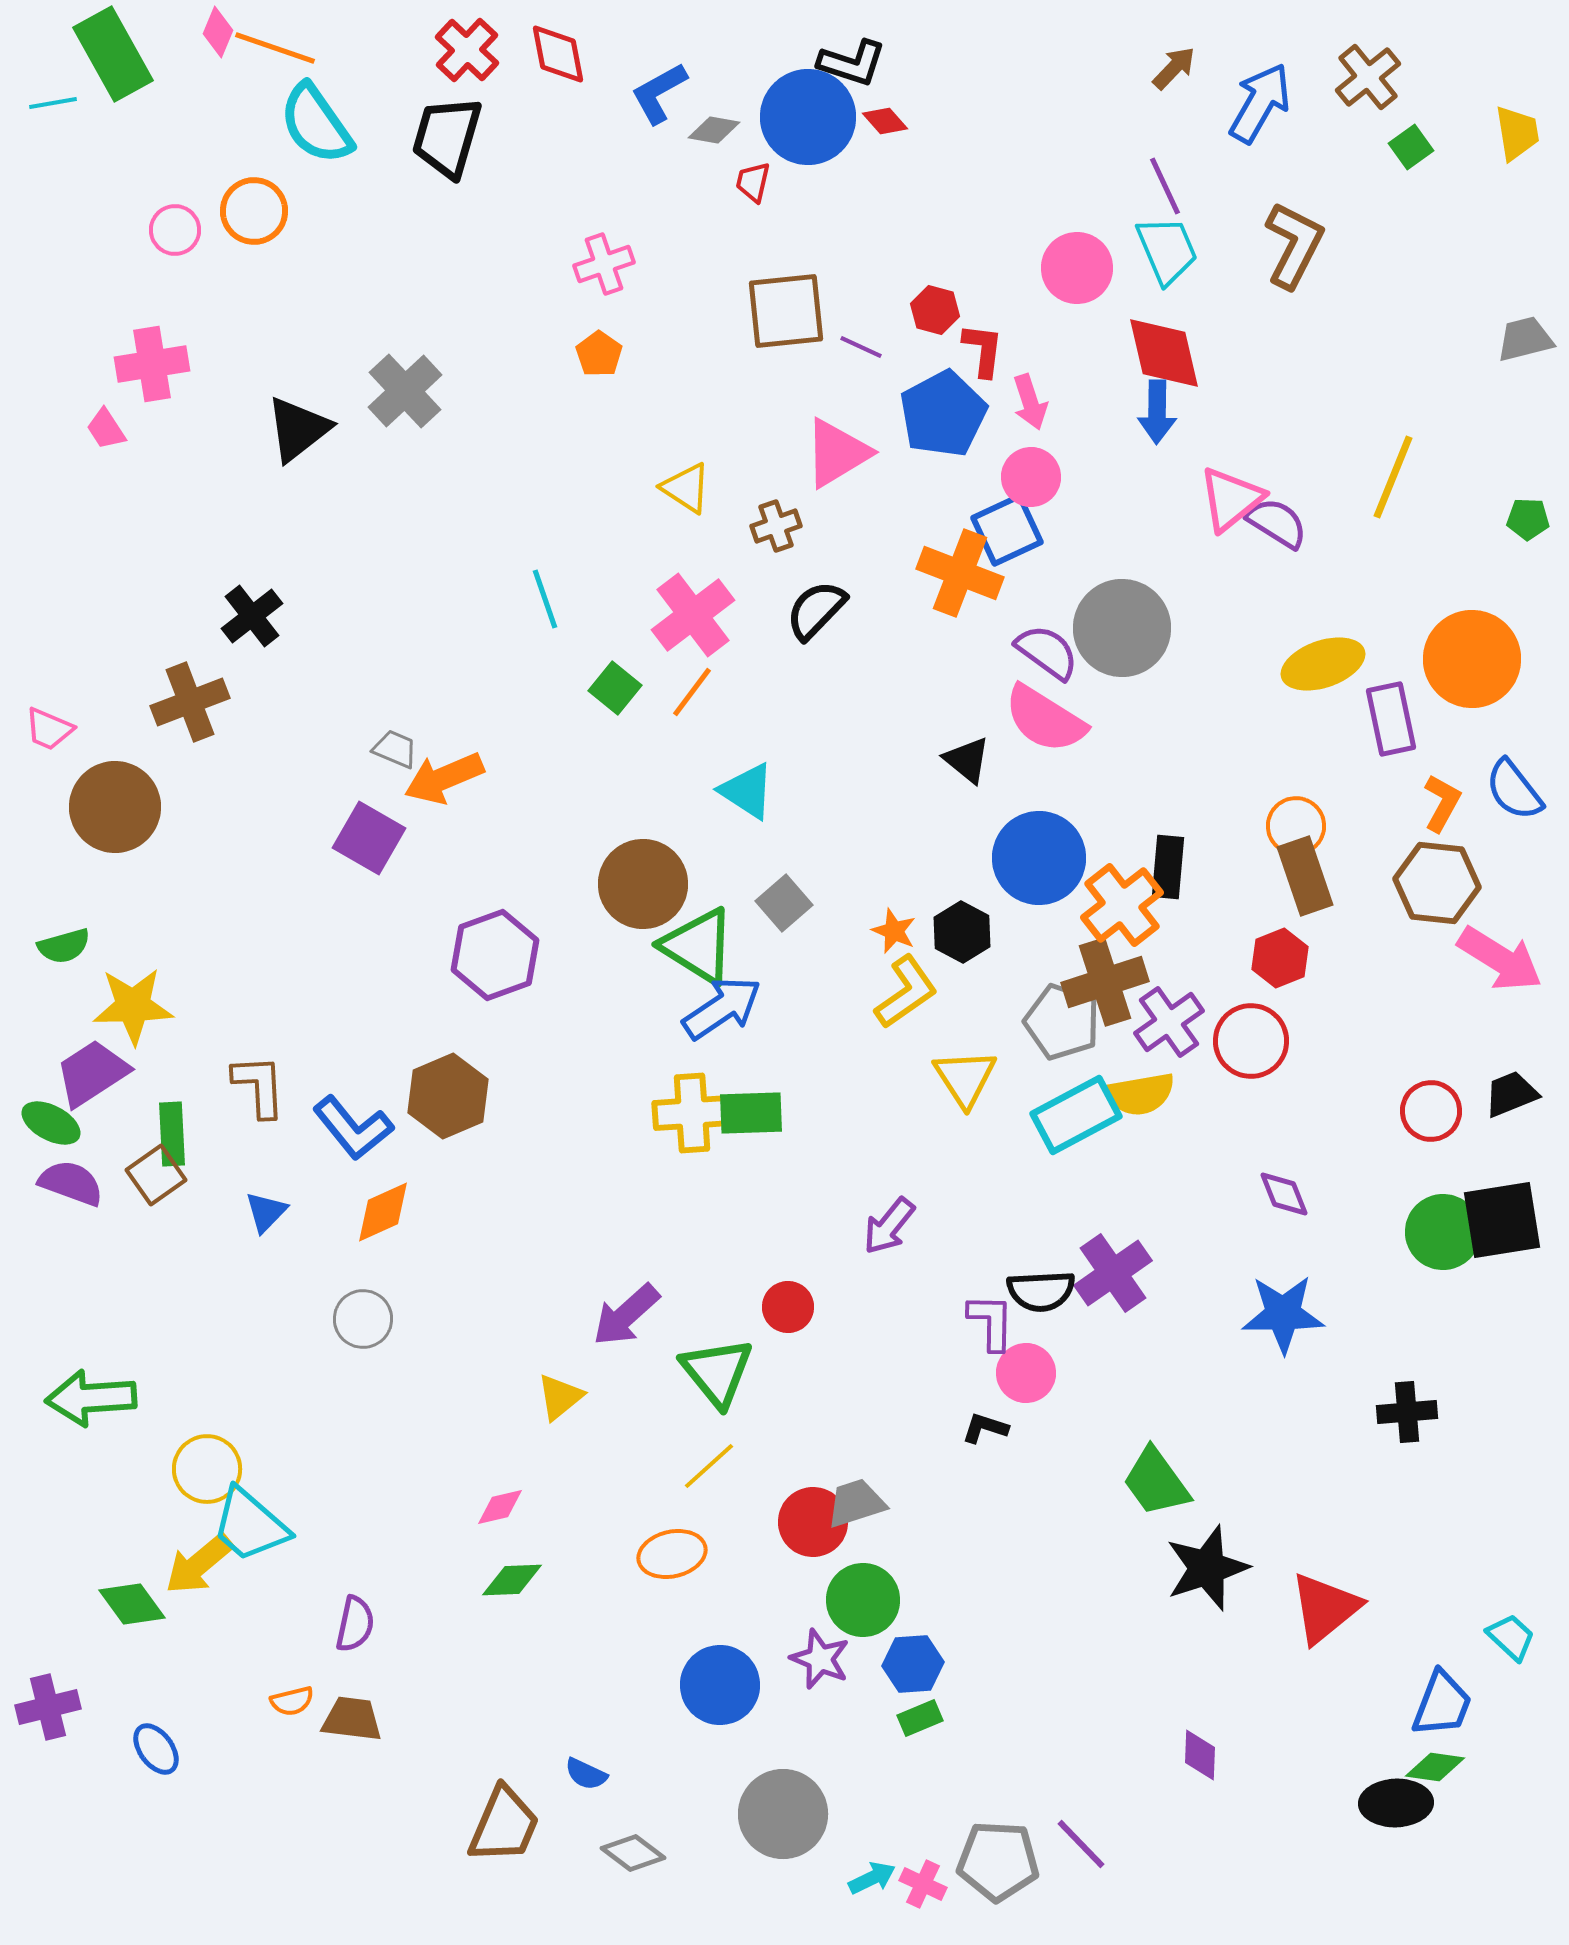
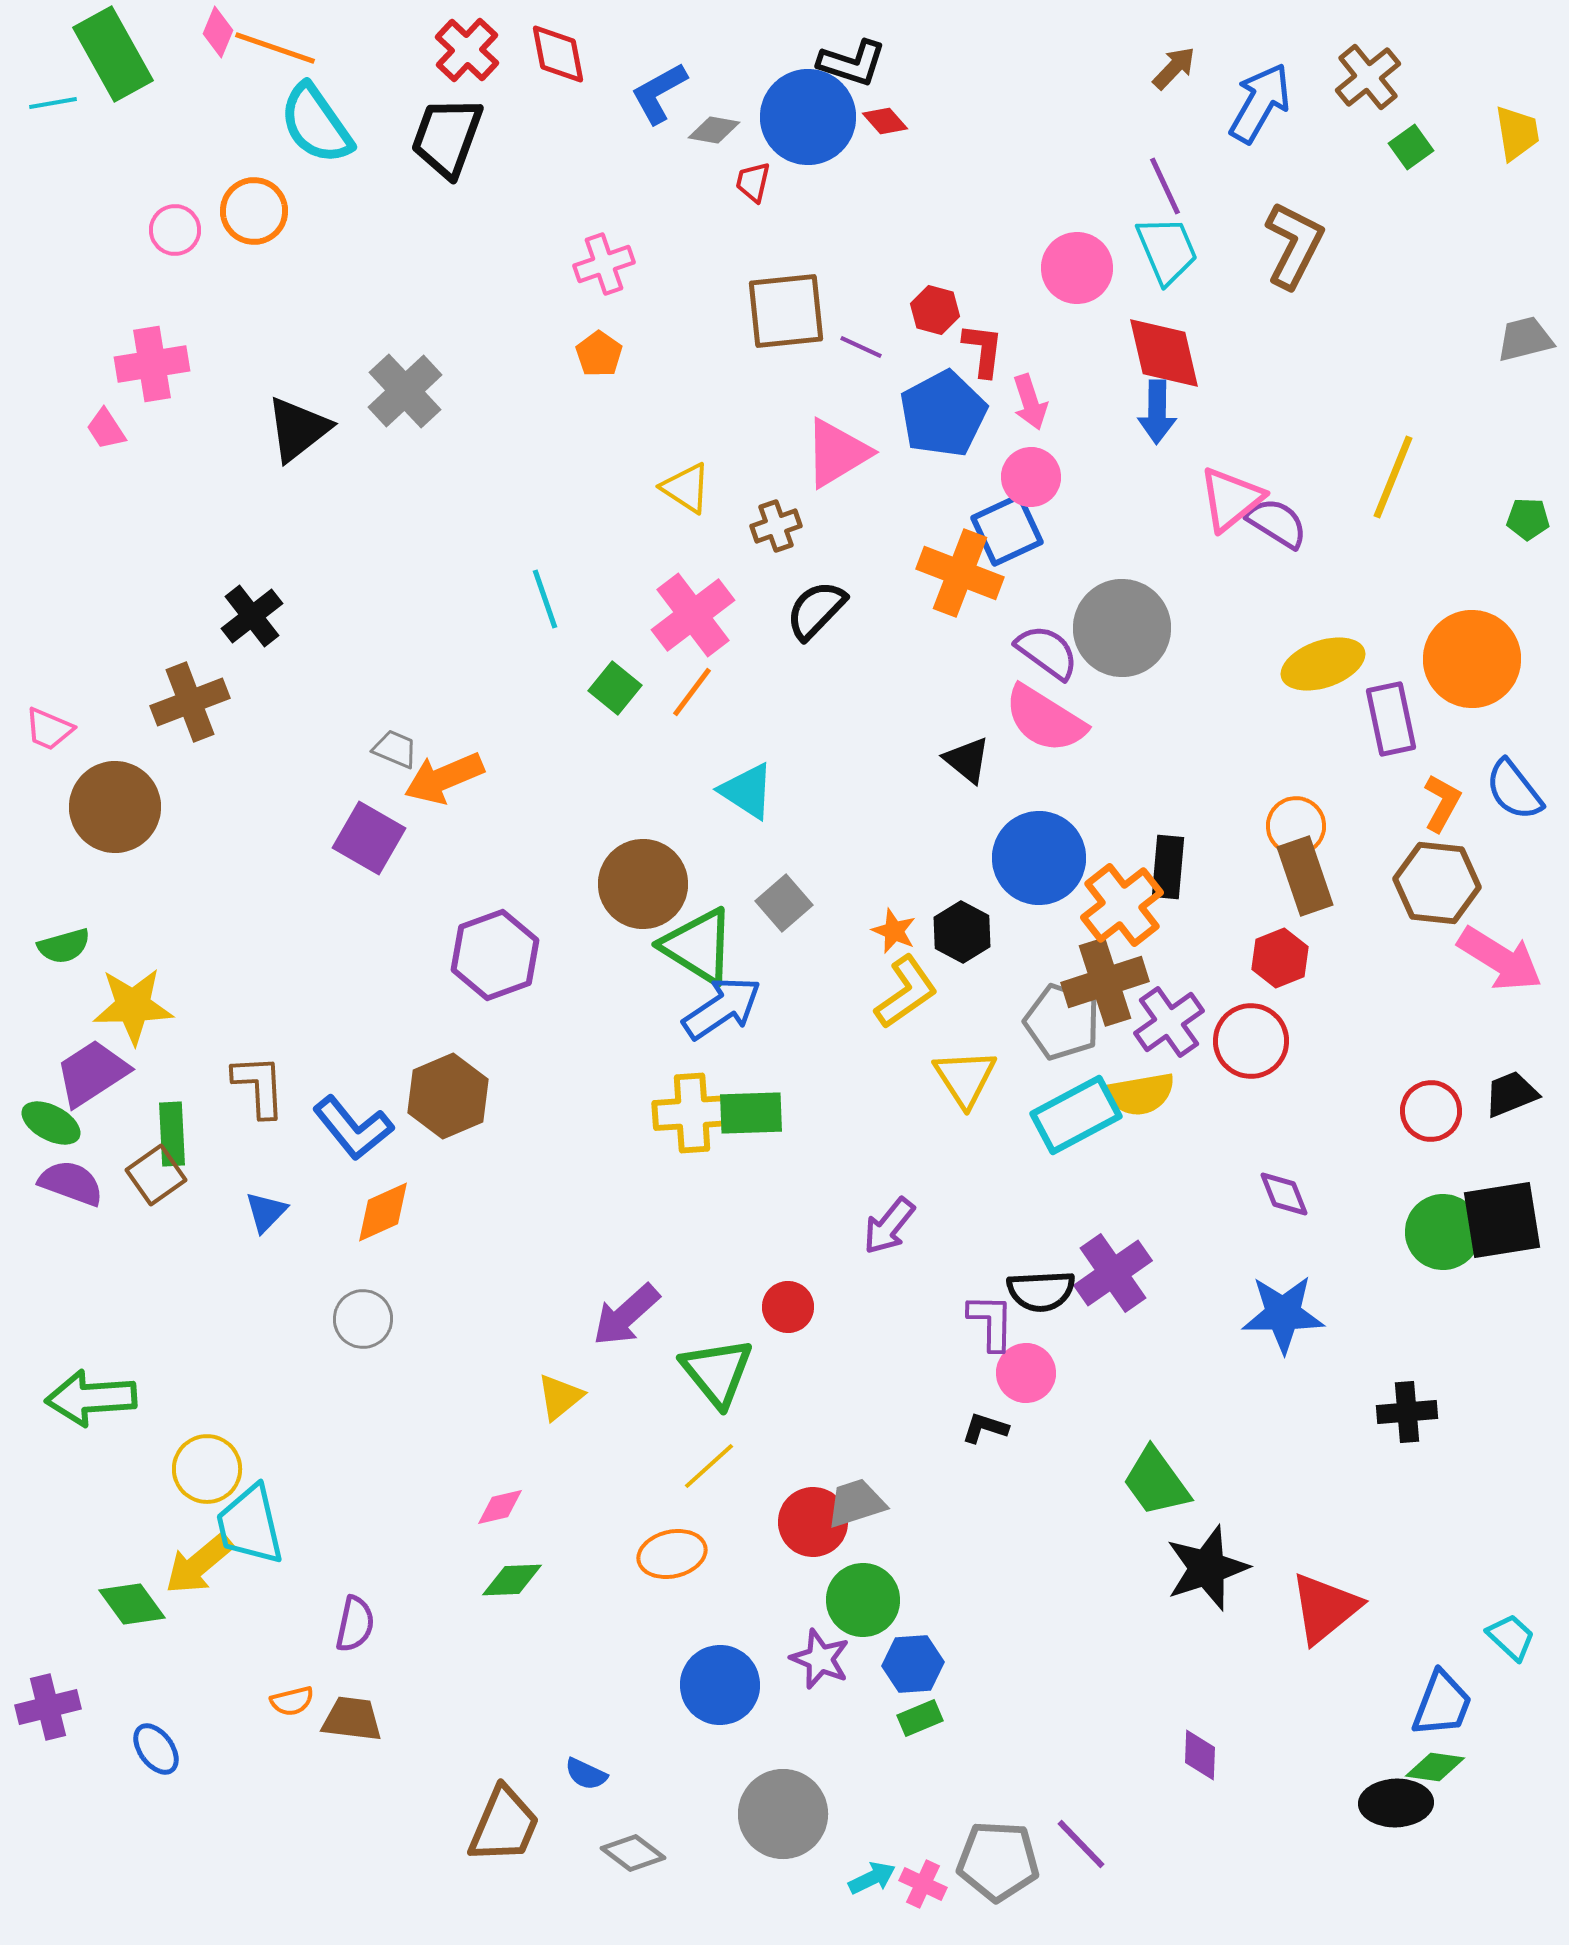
black trapezoid at (447, 137): rotated 4 degrees clockwise
cyan trapezoid at (250, 1525): rotated 36 degrees clockwise
